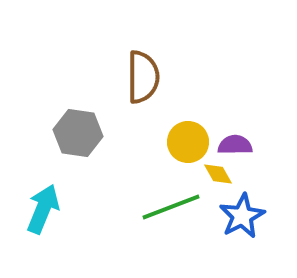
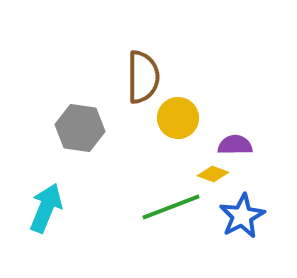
gray hexagon: moved 2 px right, 5 px up
yellow circle: moved 10 px left, 24 px up
yellow diamond: moved 5 px left; rotated 40 degrees counterclockwise
cyan arrow: moved 3 px right, 1 px up
